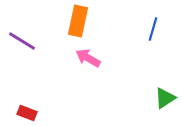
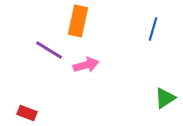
purple line: moved 27 px right, 9 px down
pink arrow: moved 2 px left, 7 px down; rotated 135 degrees clockwise
